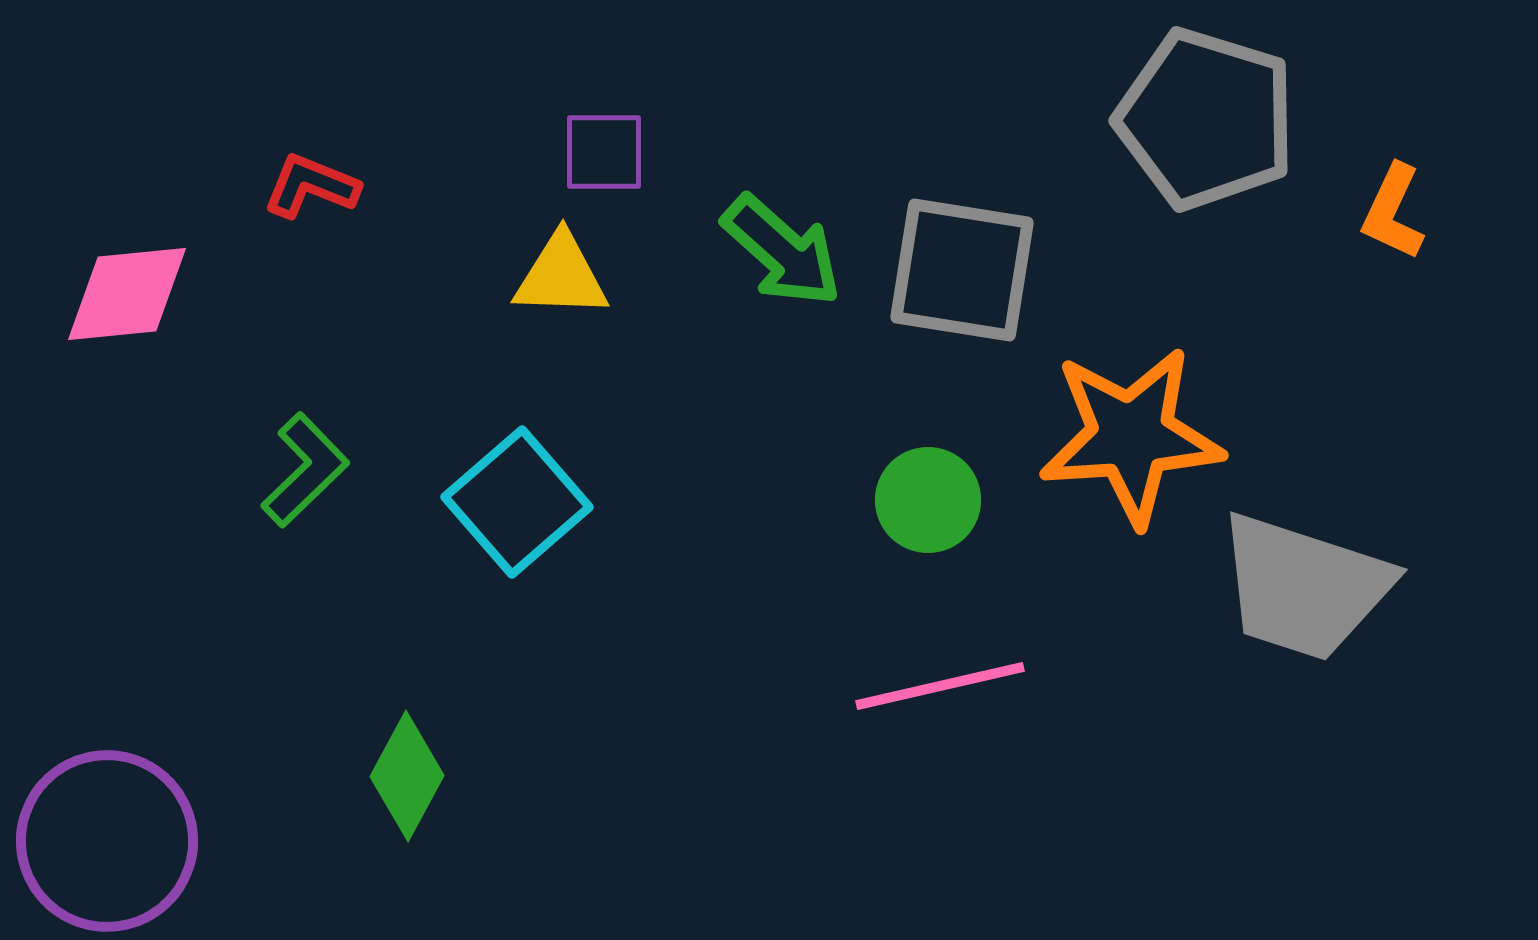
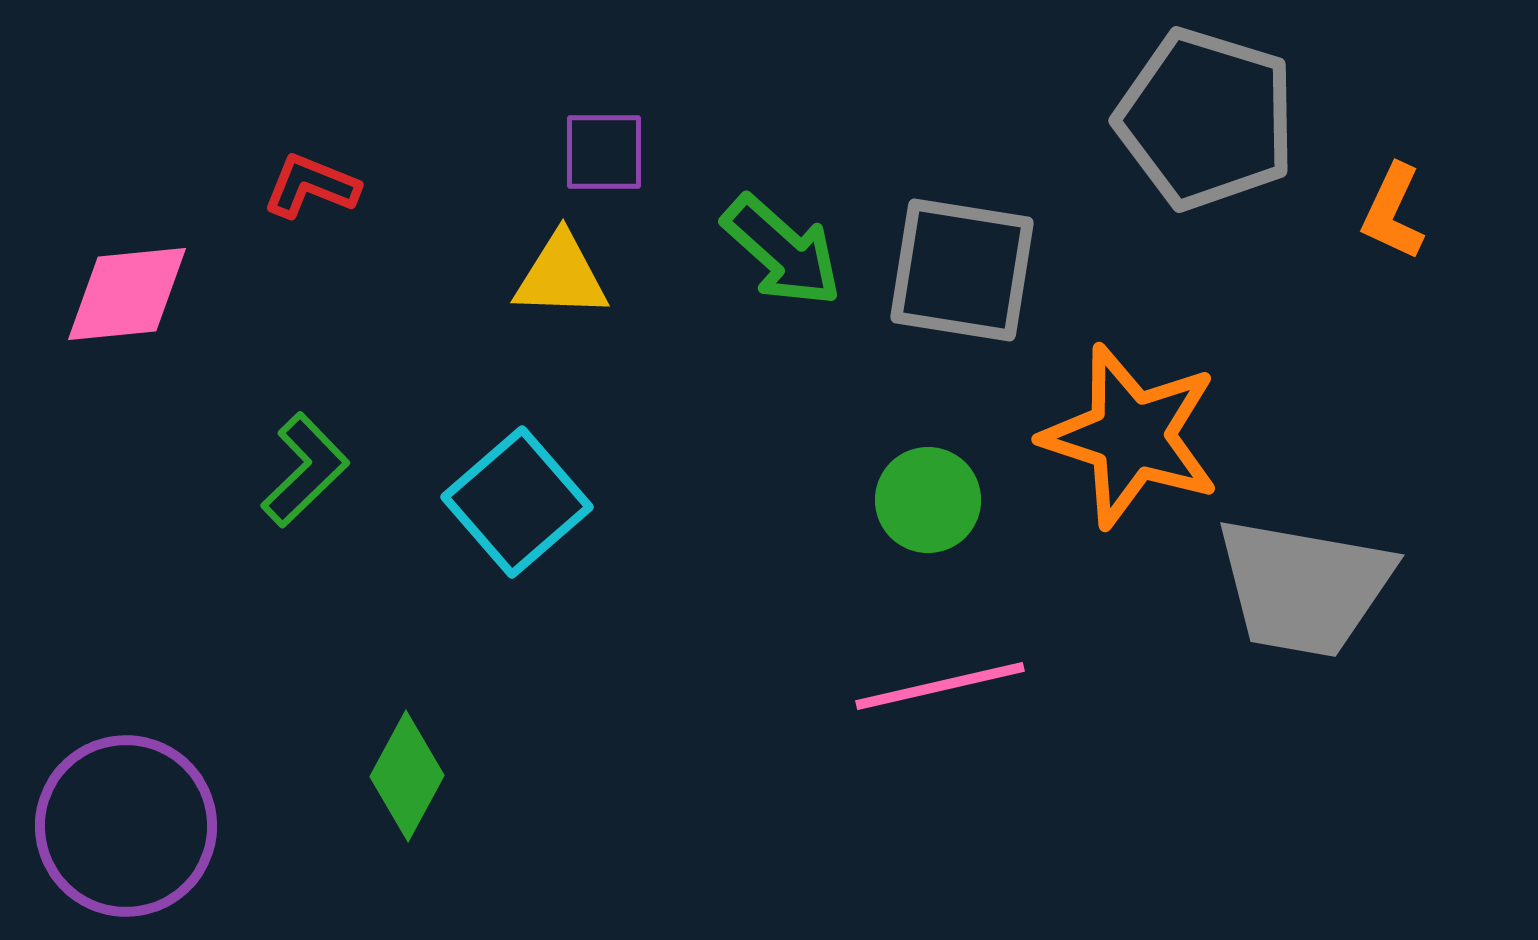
orange star: rotated 22 degrees clockwise
gray trapezoid: rotated 8 degrees counterclockwise
purple circle: moved 19 px right, 15 px up
